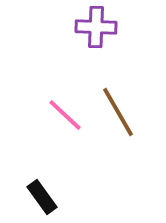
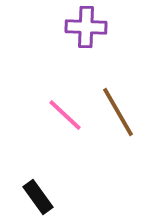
purple cross: moved 10 px left
black rectangle: moved 4 px left
